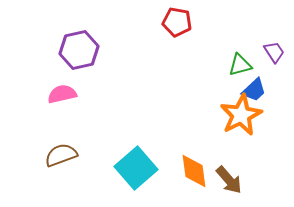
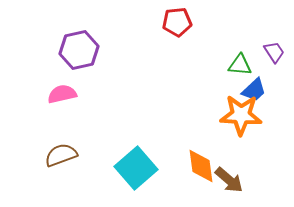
red pentagon: rotated 16 degrees counterclockwise
green triangle: rotated 20 degrees clockwise
orange star: rotated 30 degrees clockwise
orange diamond: moved 7 px right, 5 px up
brown arrow: rotated 8 degrees counterclockwise
